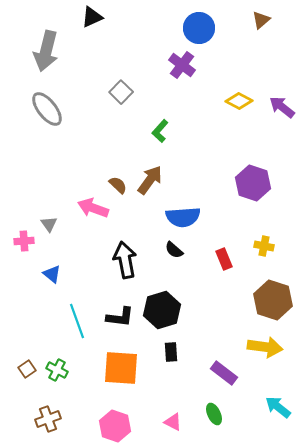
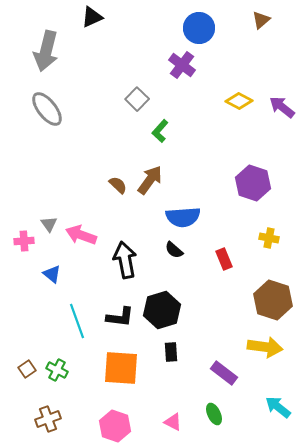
gray square: moved 16 px right, 7 px down
pink arrow: moved 12 px left, 27 px down
yellow cross: moved 5 px right, 8 px up
